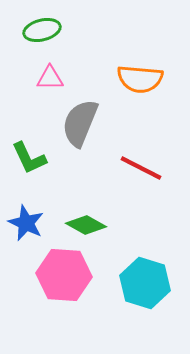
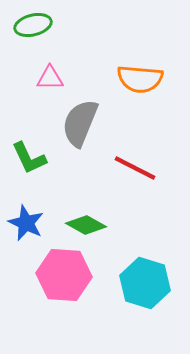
green ellipse: moved 9 px left, 5 px up
red line: moved 6 px left
